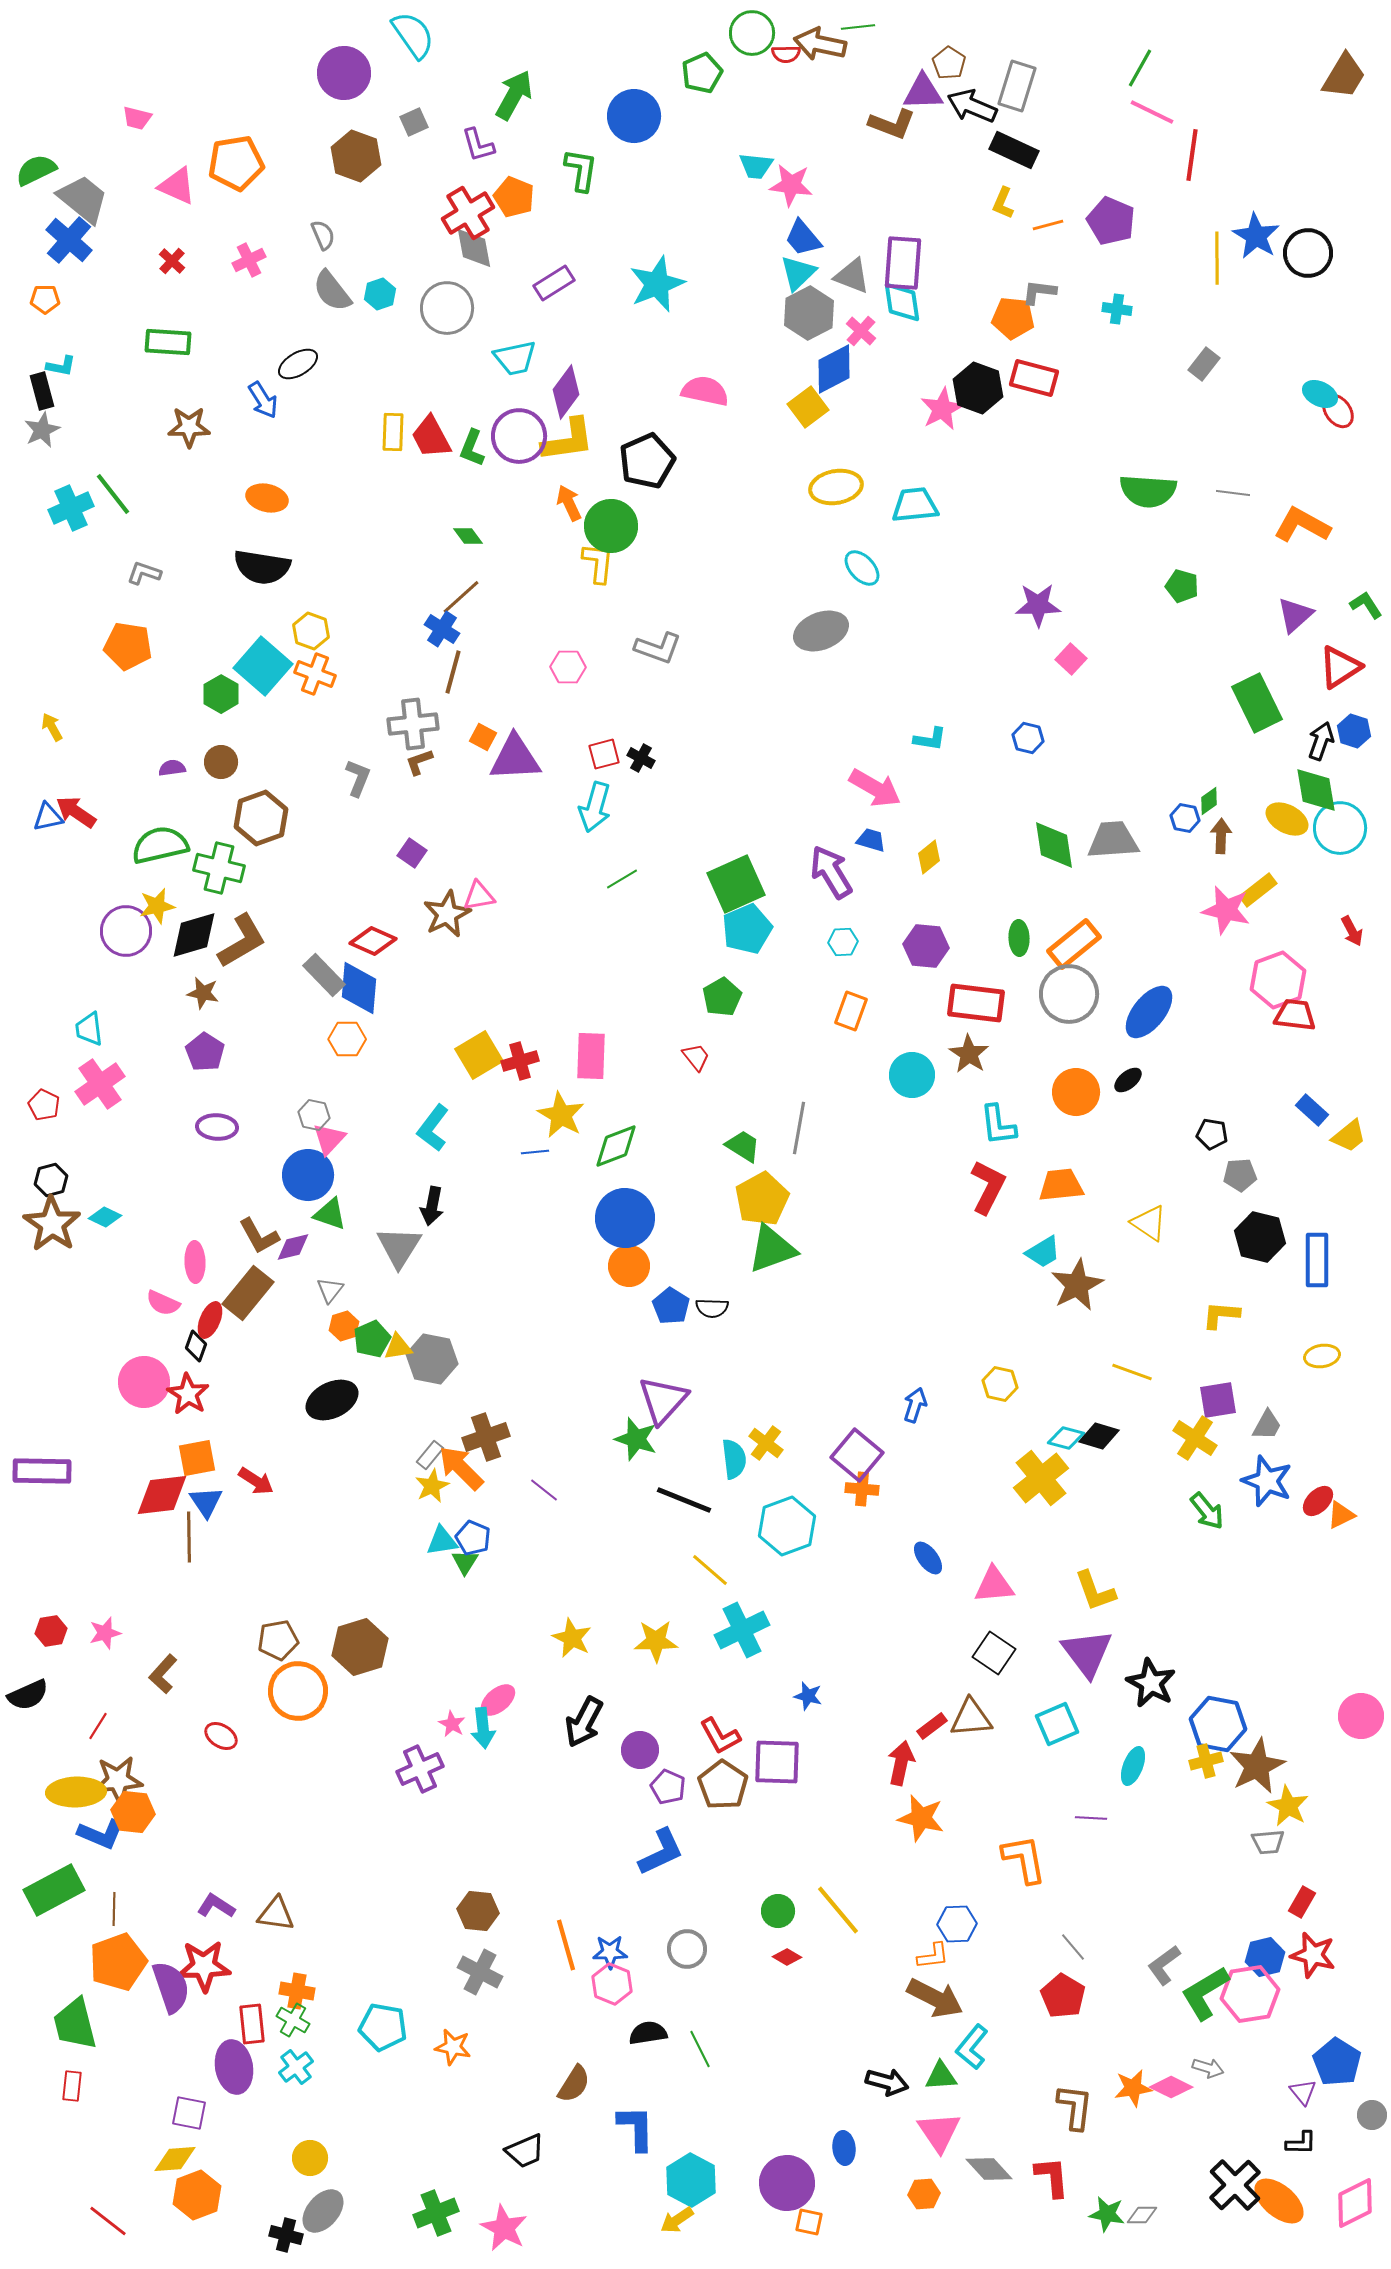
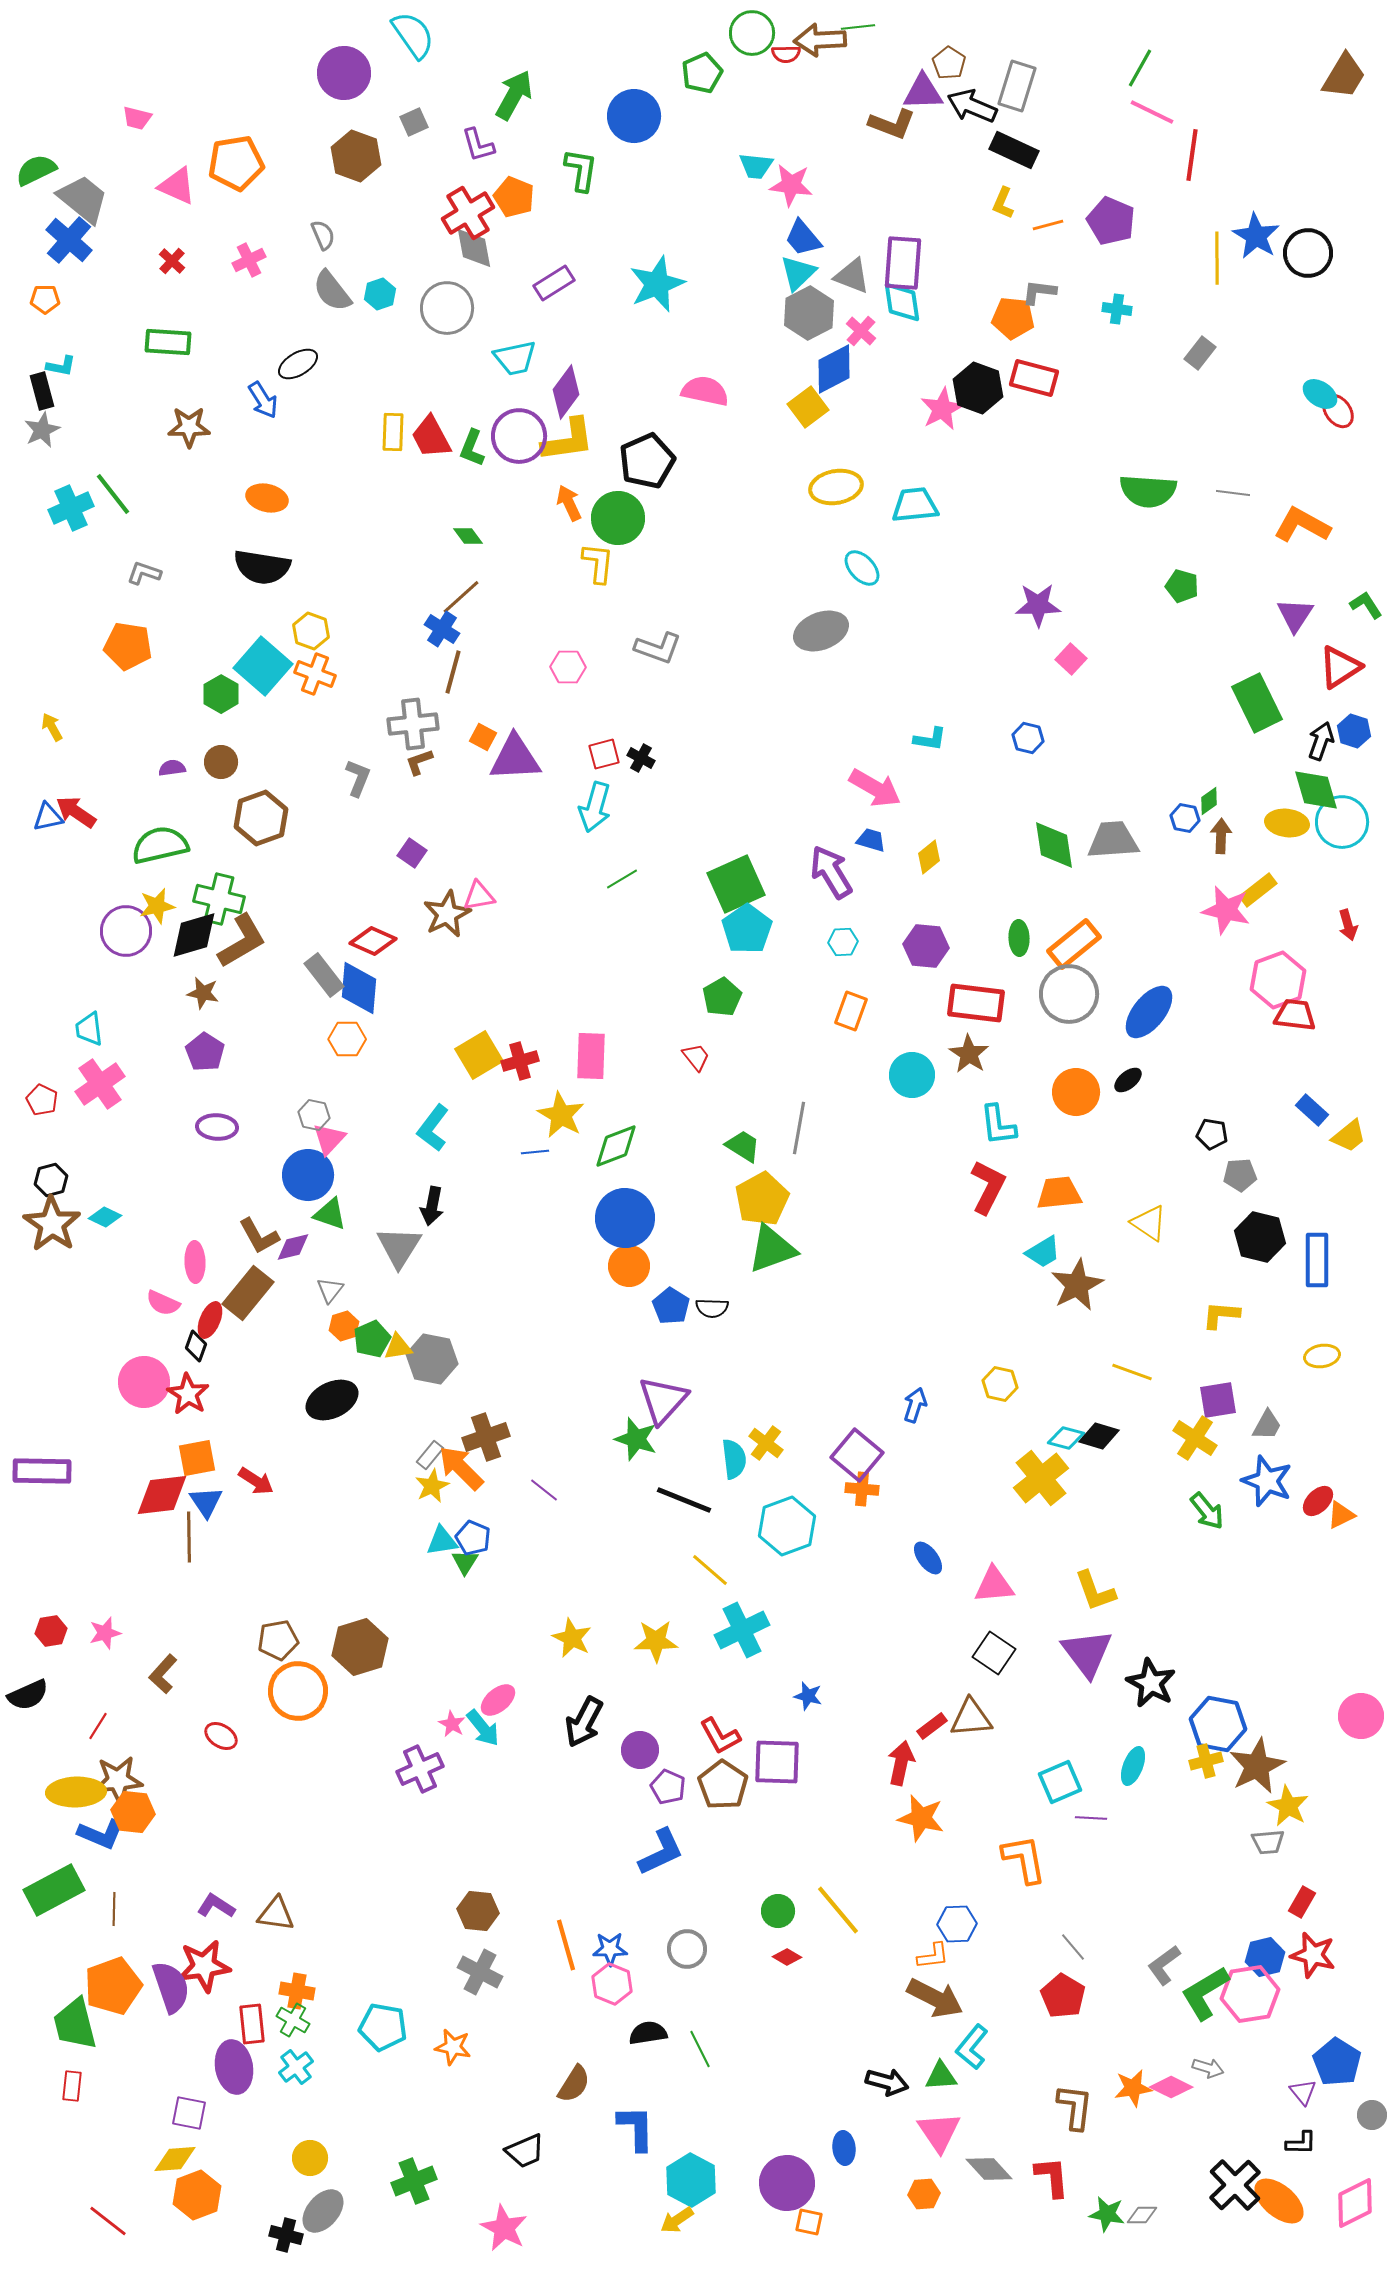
brown arrow at (820, 44): moved 4 px up; rotated 15 degrees counterclockwise
gray rectangle at (1204, 364): moved 4 px left, 11 px up
cyan ellipse at (1320, 394): rotated 8 degrees clockwise
green circle at (611, 526): moved 7 px right, 8 px up
purple triangle at (1295, 615): rotated 15 degrees counterclockwise
green diamond at (1316, 790): rotated 6 degrees counterclockwise
yellow ellipse at (1287, 819): moved 4 px down; rotated 21 degrees counterclockwise
cyan circle at (1340, 828): moved 2 px right, 6 px up
green cross at (219, 868): moved 31 px down
cyan pentagon at (747, 929): rotated 12 degrees counterclockwise
red arrow at (1352, 931): moved 4 px left, 6 px up; rotated 12 degrees clockwise
gray rectangle at (324, 975): rotated 6 degrees clockwise
red pentagon at (44, 1105): moved 2 px left, 5 px up
orange trapezoid at (1061, 1185): moved 2 px left, 8 px down
cyan square at (1057, 1724): moved 3 px right, 58 px down
cyan arrow at (483, 1728): rotated 33 degrees counterclockwise
blue star at (610, 1952): moved 3 px up
orange pentagon at (118, 1962): moved 5 px left, 24 px down
red star at (204, 1966): rotated 6 degrees counterclockwise
green cross at (436, 2213): moved 22 px left, 32 px up
